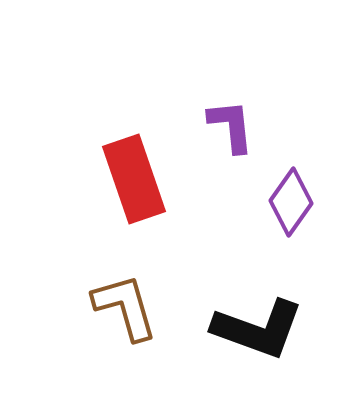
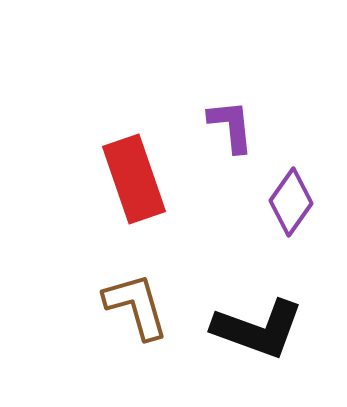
brown L-shape: moved 11 px right, 1 px up
